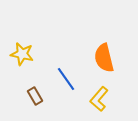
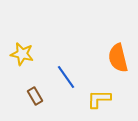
orange semicircle: moved 14 px right
blue line: moved 2 px up
yellow L-shape: rotated 50 degrees clockwise
